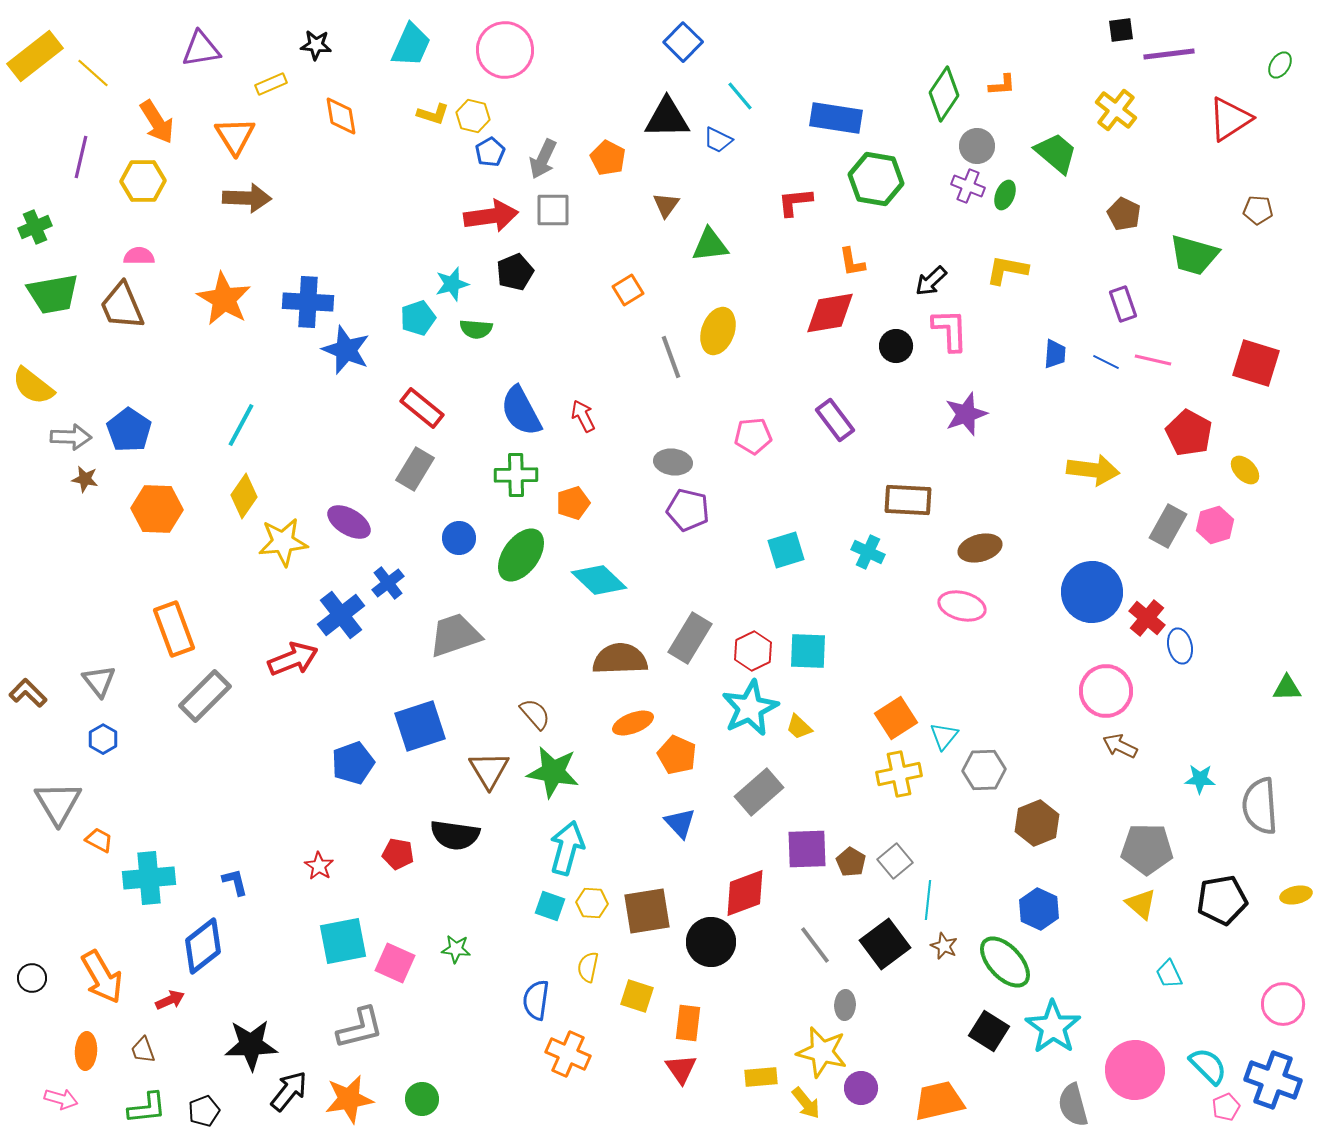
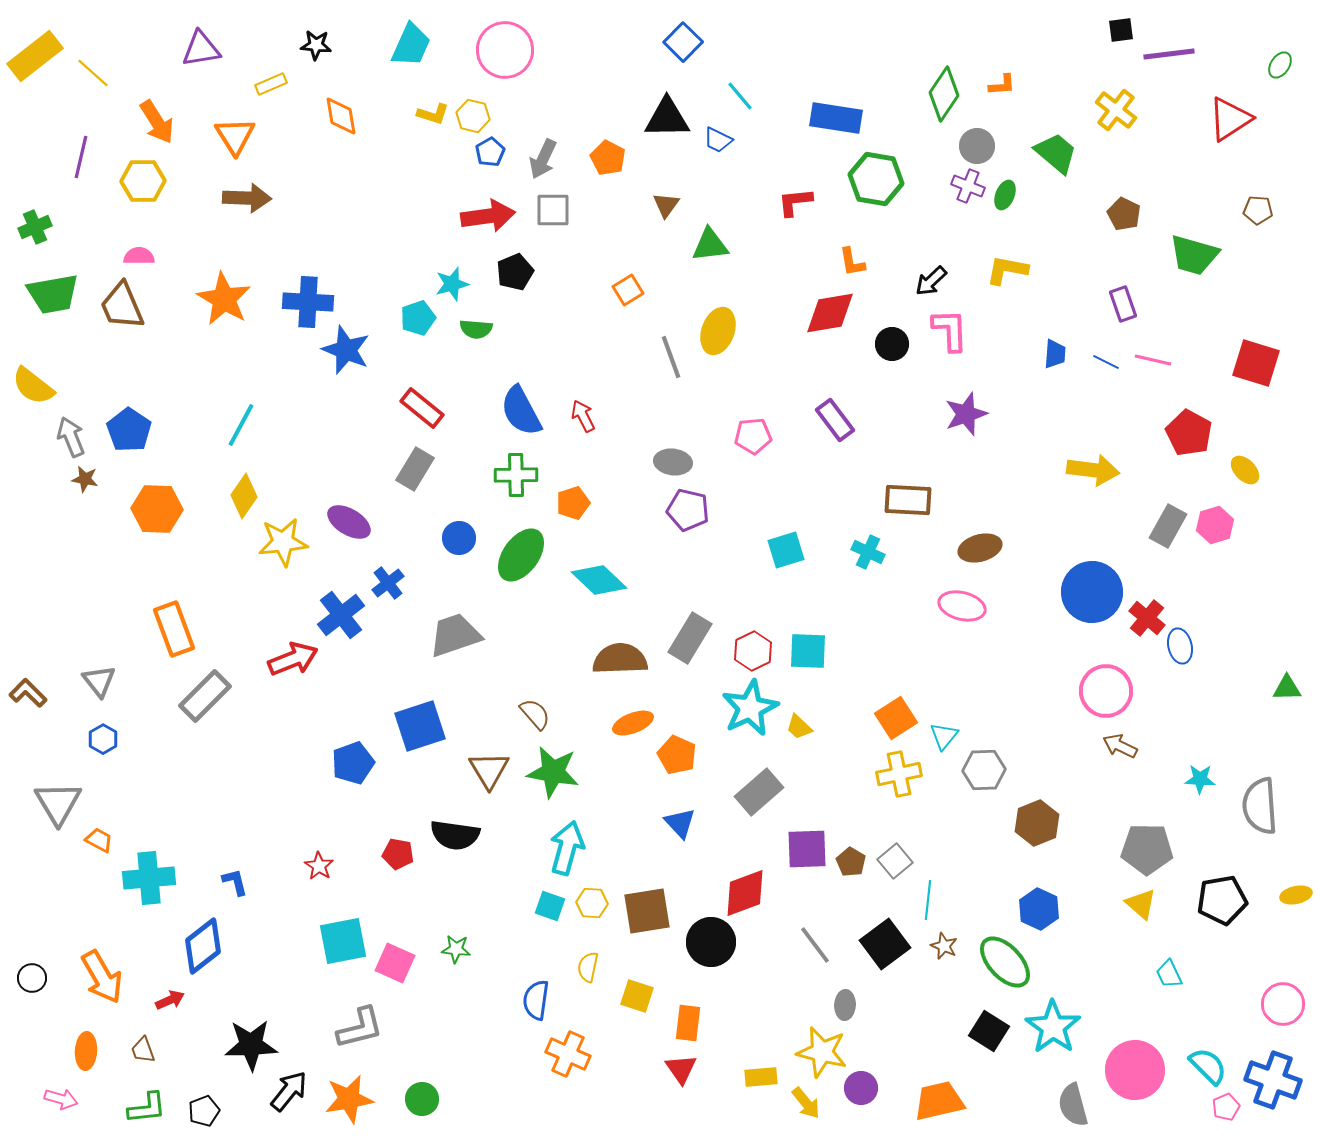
red arrow at (491, 216): moved 3 px left
black circle at (896, 346): moved 4 px left, 2 px up
gray arrow at (71, 437): rotated 114 degrees counterclockwise
